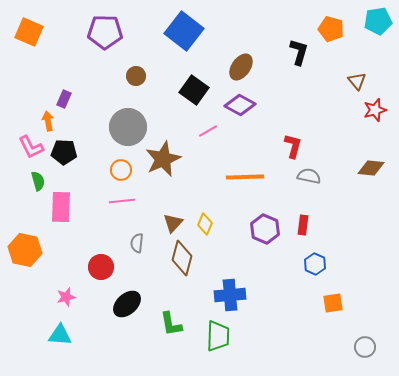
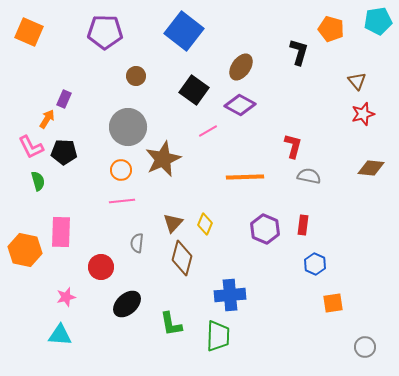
red star at (375, 110): moved 12 px left, 4 px down
orange arrow at (48, 121): moved 1 px left, 2 px up; rotated 42 degrees clockwise
pink rectangle at (61, 207): moved 25 px down
